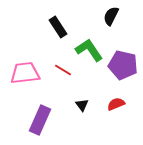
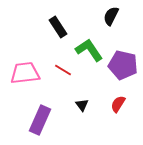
red semicircle: moved 2 px right; rotated 36 degrees counterclockwise
